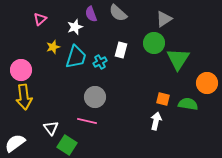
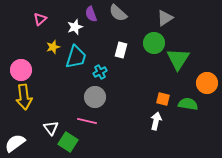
gray triangle: moved 1 px right, 1 px up
cyan cross: moved 10 px down
green square: moved 1 px right, 3 px up
